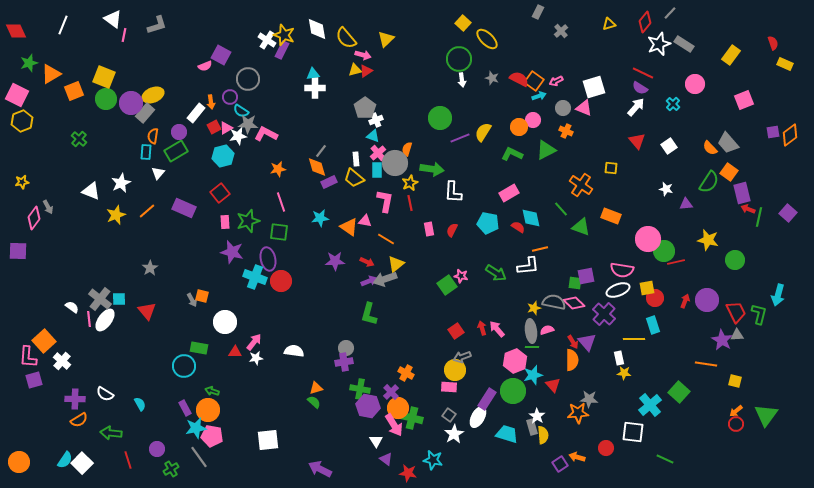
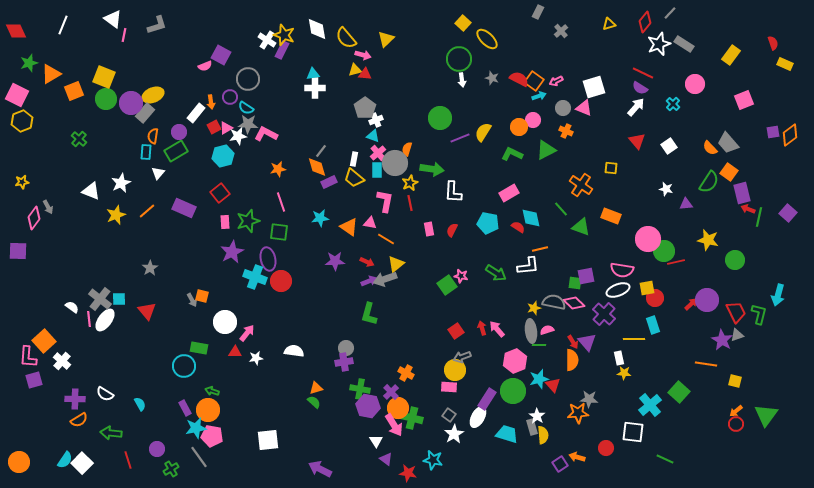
red triangle at (366, 71): moved 1 px left, 3 px down; rotated 40 degrees clockwise
cyan semicircle at (241, 111): moved 5 px right, 3 px up
white rectangle at (356, 159): moved 2 px left; rotated 16 degrees clockwise
pink triangle at (365, 221): moved 5 px right, 2 px down
purple star at (232, 252): rotated 30 degrees clockwise
red arrow at (685, 301): moved 6 px right, 3 px down; rotated 24 degrees clockwise
gray triangle at (737, 335): rotated 16 degrees counterclockwise
pink arrow at (254, 342): moved 7 px left, 9 px up
green line at (532, 347): moved 7 px right, 2 px up
cyan star at (533, 375): moved 6 px right, 4 px down
